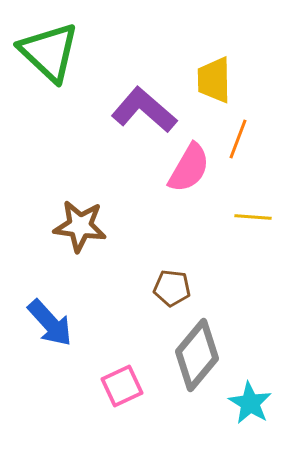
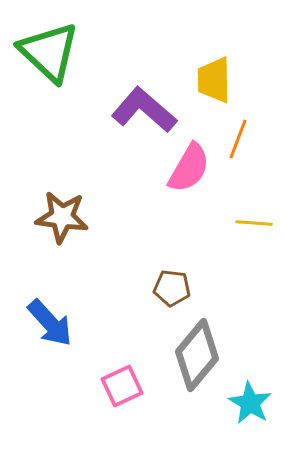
yellow line: moved 1 px right, 6 px down
brown star: moved 18 px left, 9 px up
